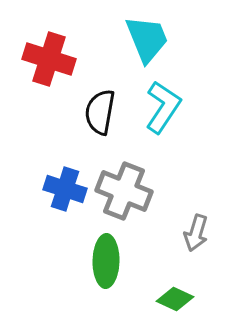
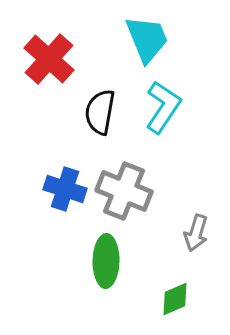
red cross: rotated 24 degrees clockwise
green diamond: rotated 48 degrees counterclockwise
